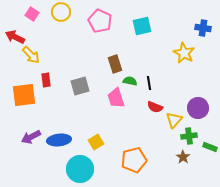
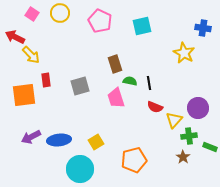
yellow circle: moved 1 px left, 1 px down
